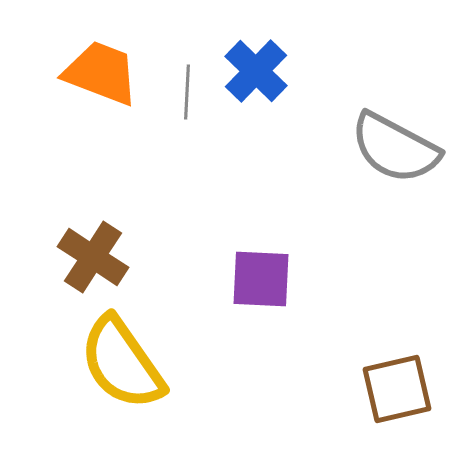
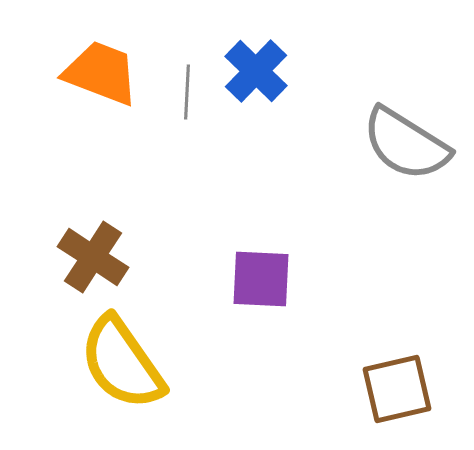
gray semicircle: moved 11 px right, 4 px up; rotated 4 degrees clockwise
